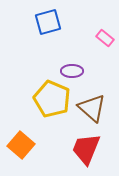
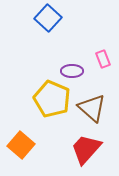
blue square: moved 4 px up; rotated 32 degrees counterclockwise
pink rectangle: moved 2 px left, 21 px down; rotated 30 degrees clockwise
red trapezoid: rotated 20 degrees clockwise
